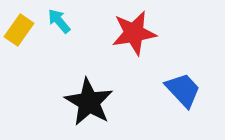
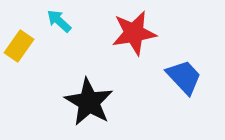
cyan arrow: rotated 8 degrees counterclockwise
yellow rectangle: moved 16 px down
blue trapezoid: moved 1 px right, 13 px up
